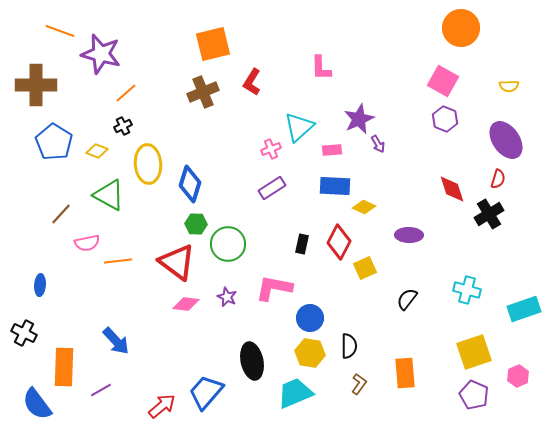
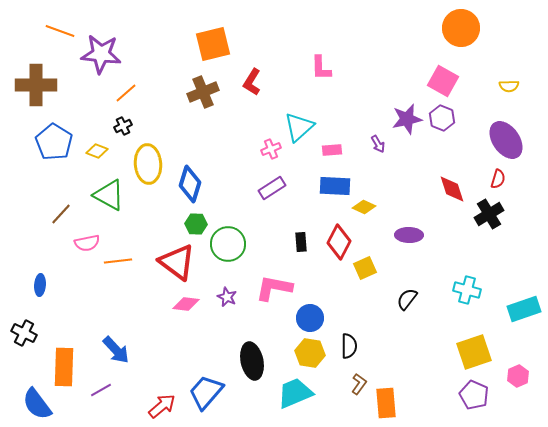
purple star at (101, 54): rotated 9 degrees counterclockwise
purple star at (359, 119): moved 48 px right; rotated 12 degrees clockwise
purple hexagon at (445, 119): moved 3 px left, 1 px up
black rectangle at (302, 244): moved 1 px left, 2 px up; rotated 18 degrees counterclockwise
blue arrow at (116, 341): moved 9 px down
orange rectangle at (405, 373): moved 19 px left, 30 px down
